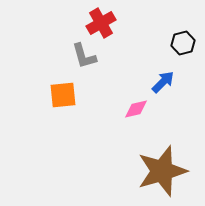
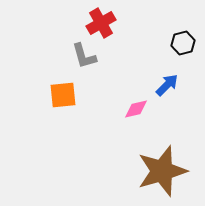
blue arrow: moved 4 px right, 3 px down
